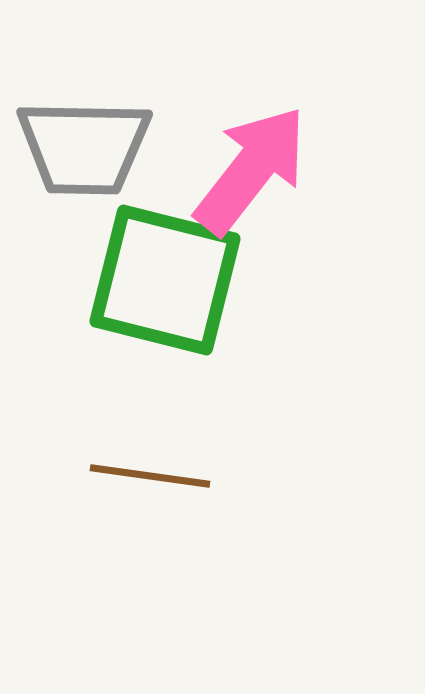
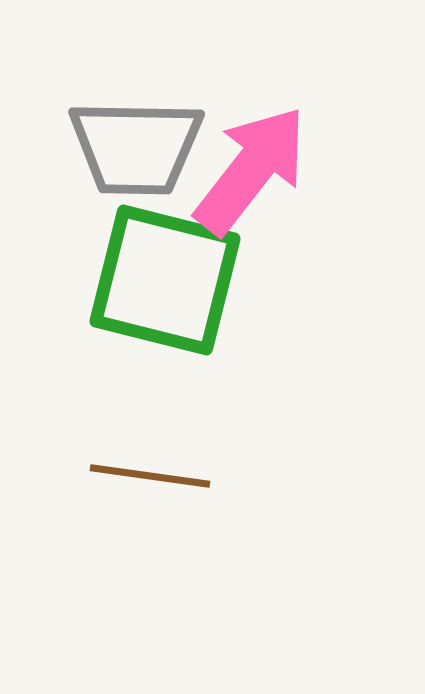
gray trapezoid: moved 52 px right
